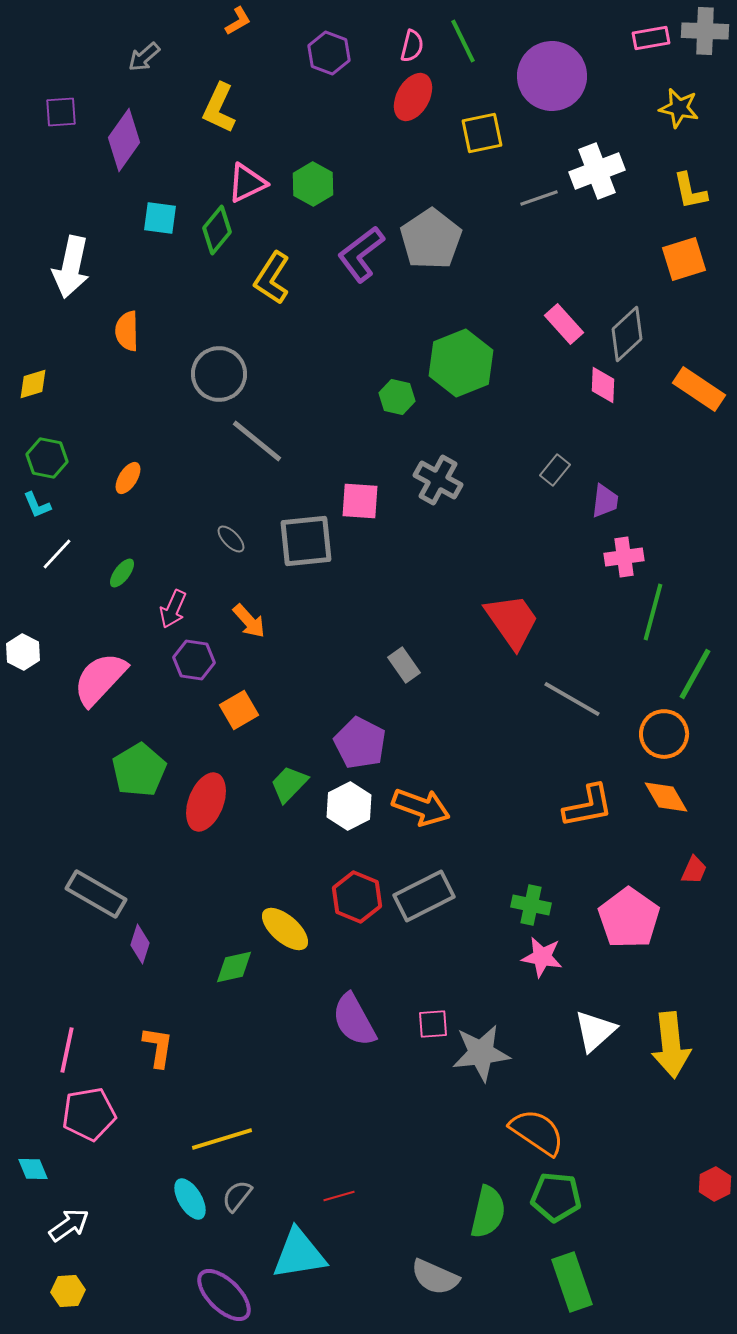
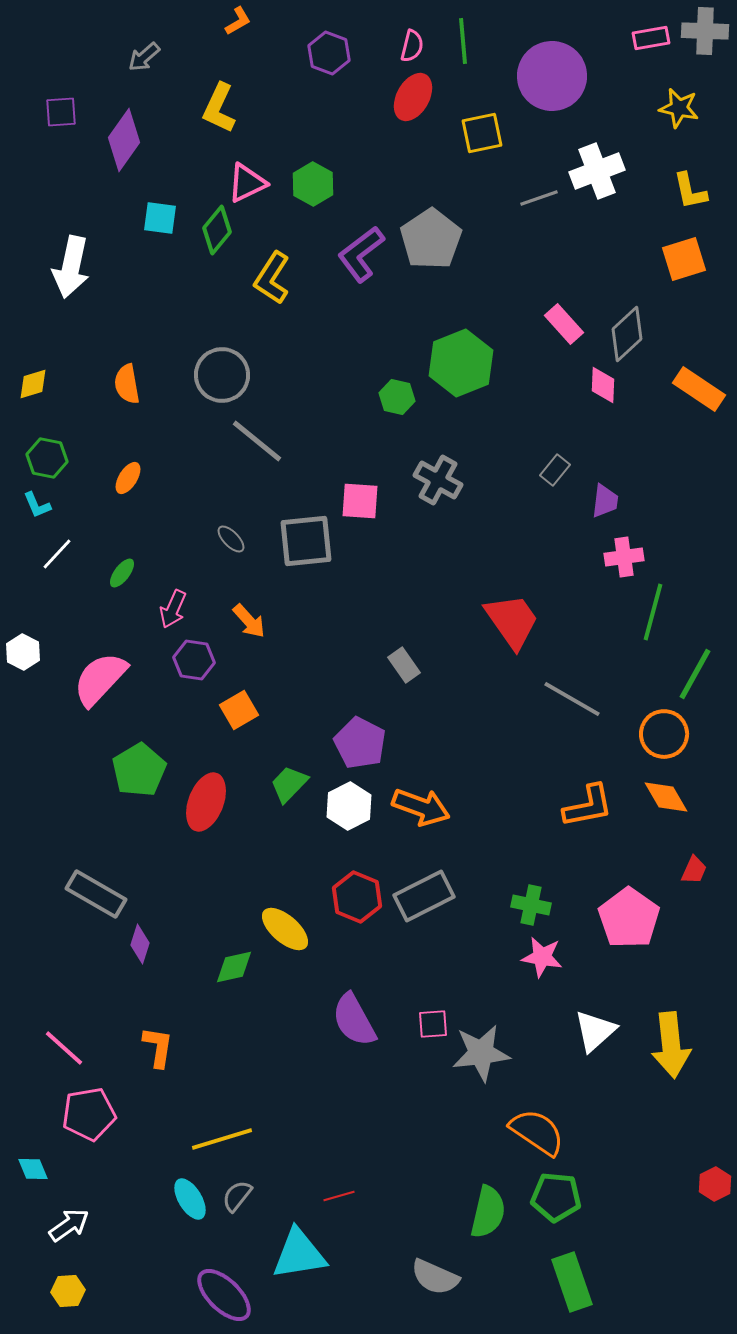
green line at (463, 41): rotated 21 degrees clockwise
orange semicircle at (127, 331): moved 53 px down; rotated 9 degrees counterclockwise
gray circle at (219, 374): moved 3 px right, 1 px down
pink line at (67, 1050): moved 3 px left, 2 px up; rotated 60 degrees counterclockwise
